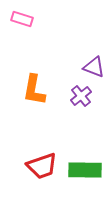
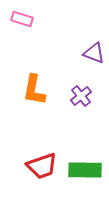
purple triangle: moved 14 px up
